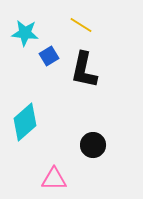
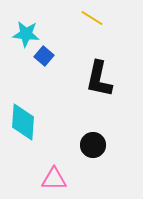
yellow line: moved 11 px right, 7 px up
cyan star: moved 1 px right, 1 px down
blue square: moved 5 px left; rotated 18 degrees counterclockwise
black L-shape: moved 15 px right, 9 px down
cyan diamond: moved 2 px left; rotated 45 degrees counterclockwise
